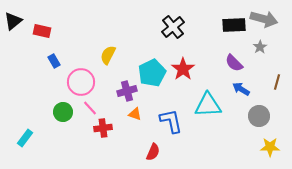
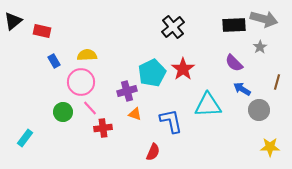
yellow semicircle: moved 21 px left; rotated 60 degrees clockwise
blue arrow: moved 1 px right
gray circle: moved 6 px up
